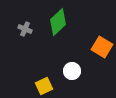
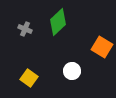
yellow square: moved 15 px left, 8 px up; rotated 30 degrees counterclockwise
